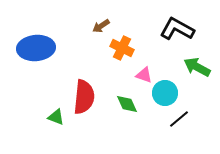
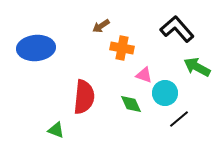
black L-shape: rotated 20 degrees clockwise
orange cross: rotated 15 degrees counterclockwise
green diamond: moved 4 px right
green triangle: moved 13 px down
